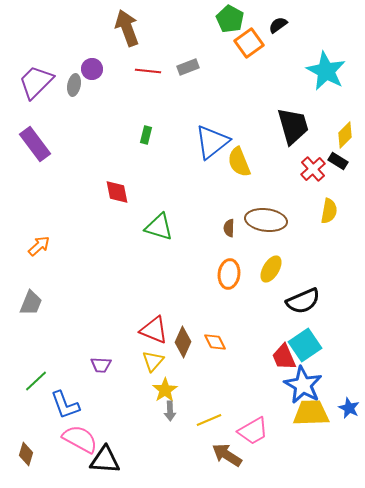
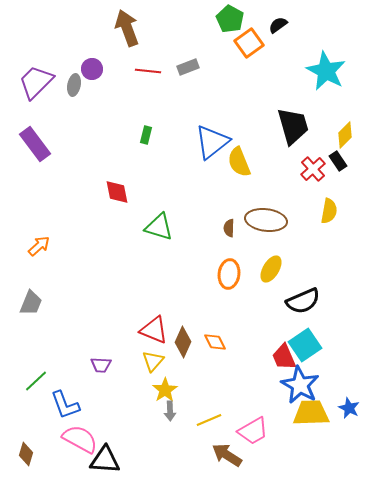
black rectangle at (338, 161): rotated 24 degrees clockwise
blue star at (303, 385): moved 3 px left
